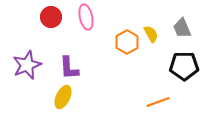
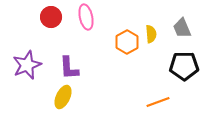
yellow semicircle: rotated 24 degrees clockwise
